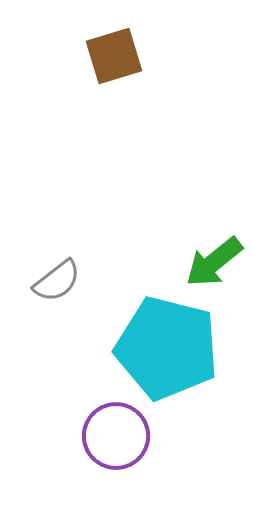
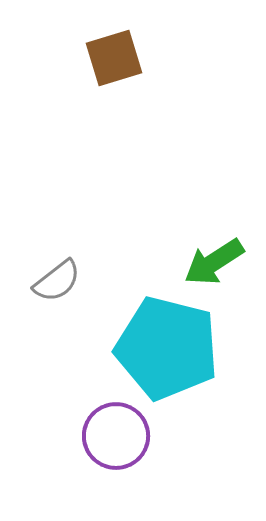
brown square: moved 2 px down
green arrow: rotated 6 degrees clockwise
